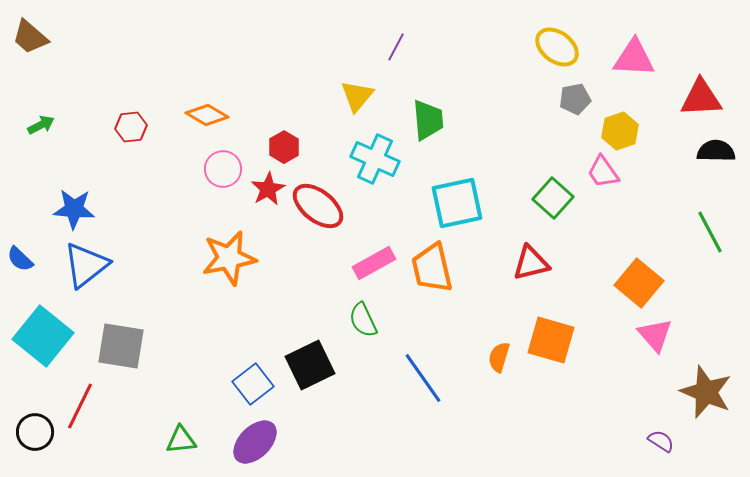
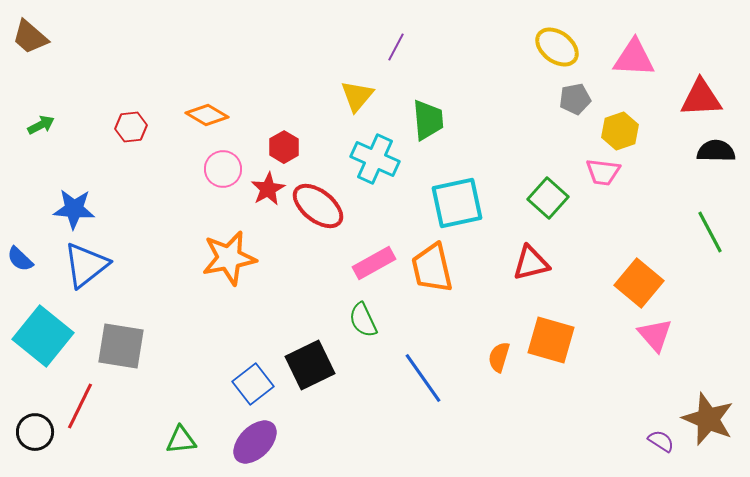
pink trapezoid at (603, 172): rotated 48 degrees counterclockwise
green square at (553, 198): moved 5 px left
brown star at (706, 392): moved 2 px right, 27 px down
